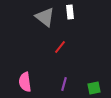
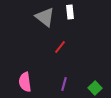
green square: moved 1 px right; rotated 32 degrees counterclockwise
